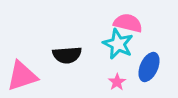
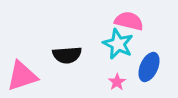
pink semicircle: moved 1 px right, 2 px up
